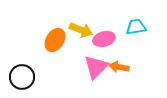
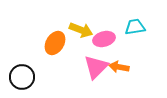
cyan trapezoid: moved 1 px left
orange ellipse: moved 3 px down
